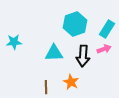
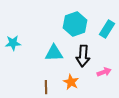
cyan star: moved 1 px left, 1 px down
pink arrow: moved 23 px down
